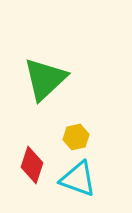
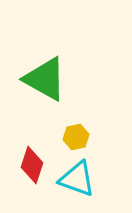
green triangle: rotated 48 degrees counterclockwise
cyan triangle: moved 1 px left
